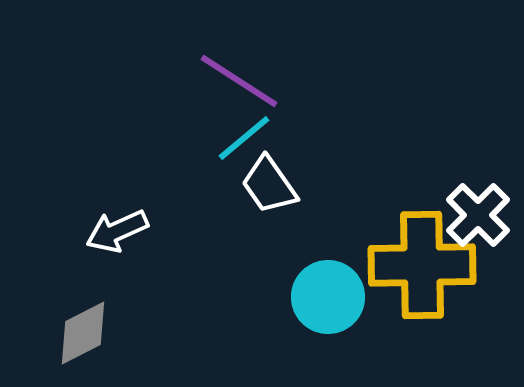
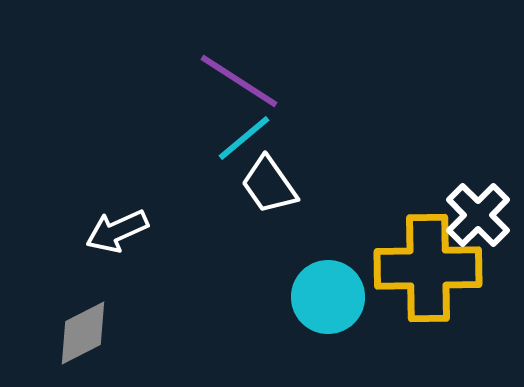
yellow cross: moved 6 px right, 3 px down
